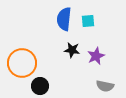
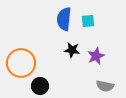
orange circle: moved 1 px left
